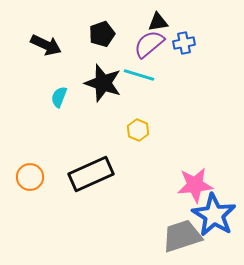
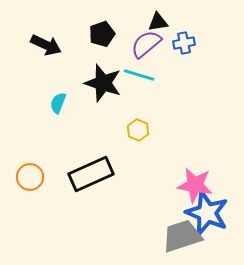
purple semicircle: moved 3 px left
cyan semicircle: moved 1 px left, 6 px down
pink star: rotated 15 degrees clockwise
blue star: moved 7 px left, 2 px up; rotated 9 degrees counterclockwise
